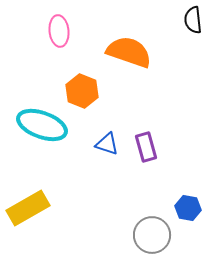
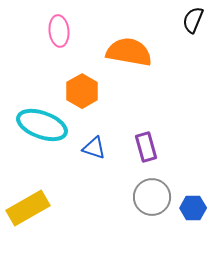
black semicircle: rotated 28 degrees clockwise
orange semicircle: rotated 9 degrees counterclockwise
orange hexagon: rotated 8 degrees clockwise
blue triangle: moved 13 px left, 4 px down
blue hexagon: moved 5 px right; rotated 10 degrees counterclockwise
gray circle: moved 38 px up
